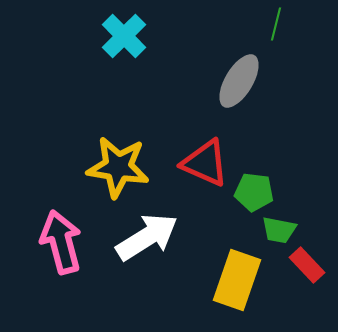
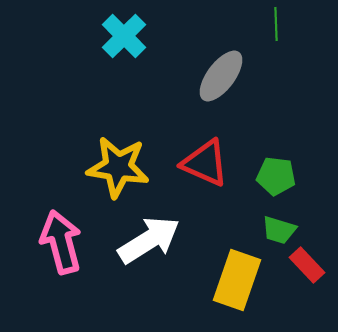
green line: rotated 16 degrees counterclockwise
gray ellipse: moved 18 px left, 5 px up; rotated 6 degrees clockwise
green pentagon: moved 22 px right, 16 px up
green trapezoid: rotated 6 degrees clockwise
white arrow: moved 2 px right, 3 px down
